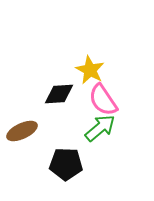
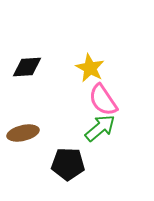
yellow star: moved 2 px up
black diamond: moved 32 px left, 27 px up
brown ellipse: moved 1 px right, 2 px down; rotated 12 degrees clockwise
black pentagon: moved 2 px right
